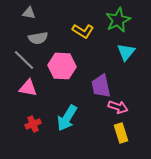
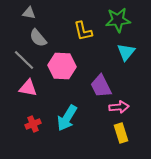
green star: rotated 20 degrees clockwise
yellow L-shape: rotated 45 degrees clockwise
gray semicircle: rotated 60 degrees clockwise
purple trapezoid: rotated 15 degrees counterclockwise
pink arrow: moved 1 px right; rotated 24 degrees counterclockwise
